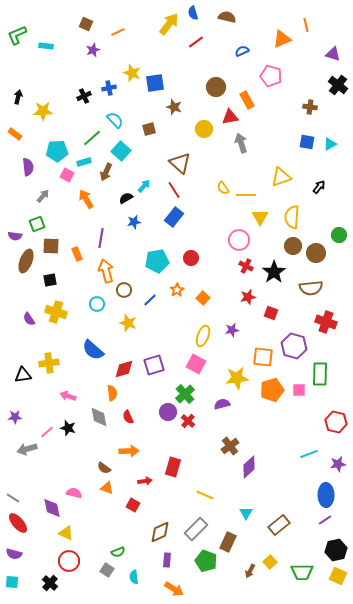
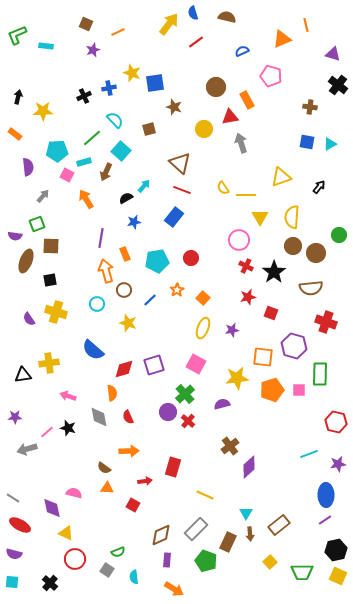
red line at (174, 190): moved 8 px right; rotated 36 degrees counterclockwise
orange rectangle at (77, 254): moved 48 px right
yellow ellipse at (203, 336): moved 8 px up
orange triangle at (107, 488): rotated 16 degrees counterclockwise
red ellipse at (18, 523): moved 2 px right, 2 px down; rotated 20 degrees counterclockwise
brown diamond at (160, 532): moved 1 px right, 3 px down
red circle at (69, 561): moved 6 px right, 2 px up
brown arrow at (250, 571): moved 37 px up; rotated 32 degrees counterclockwise
